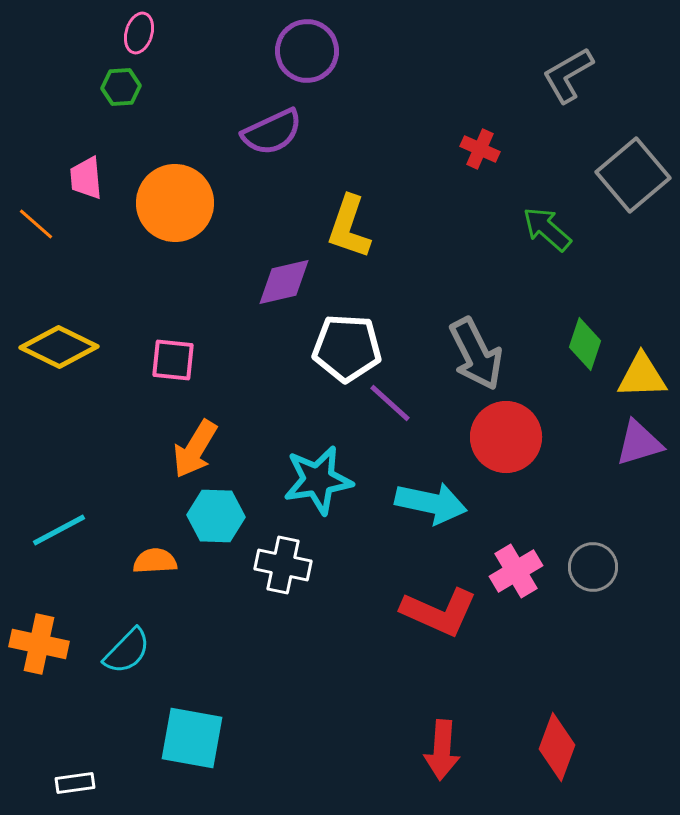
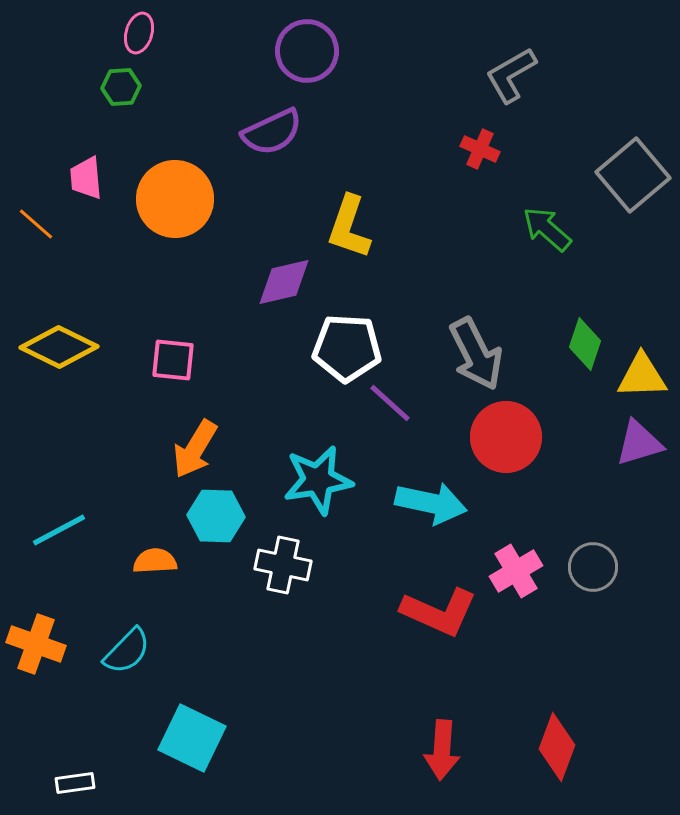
gray L-shape: moved 57 px left
orange circle: moved 4 px up
orange cross: moved 3 px left; rotated 8 degrees clockwise
cyan square: rotated 16 degrees clockwise
